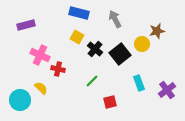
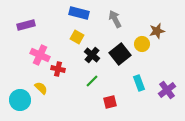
black cross: moved 3 px left, 6 px down
